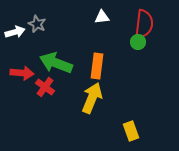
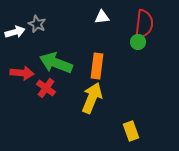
red cross: moved 1 px right, 1 px down
